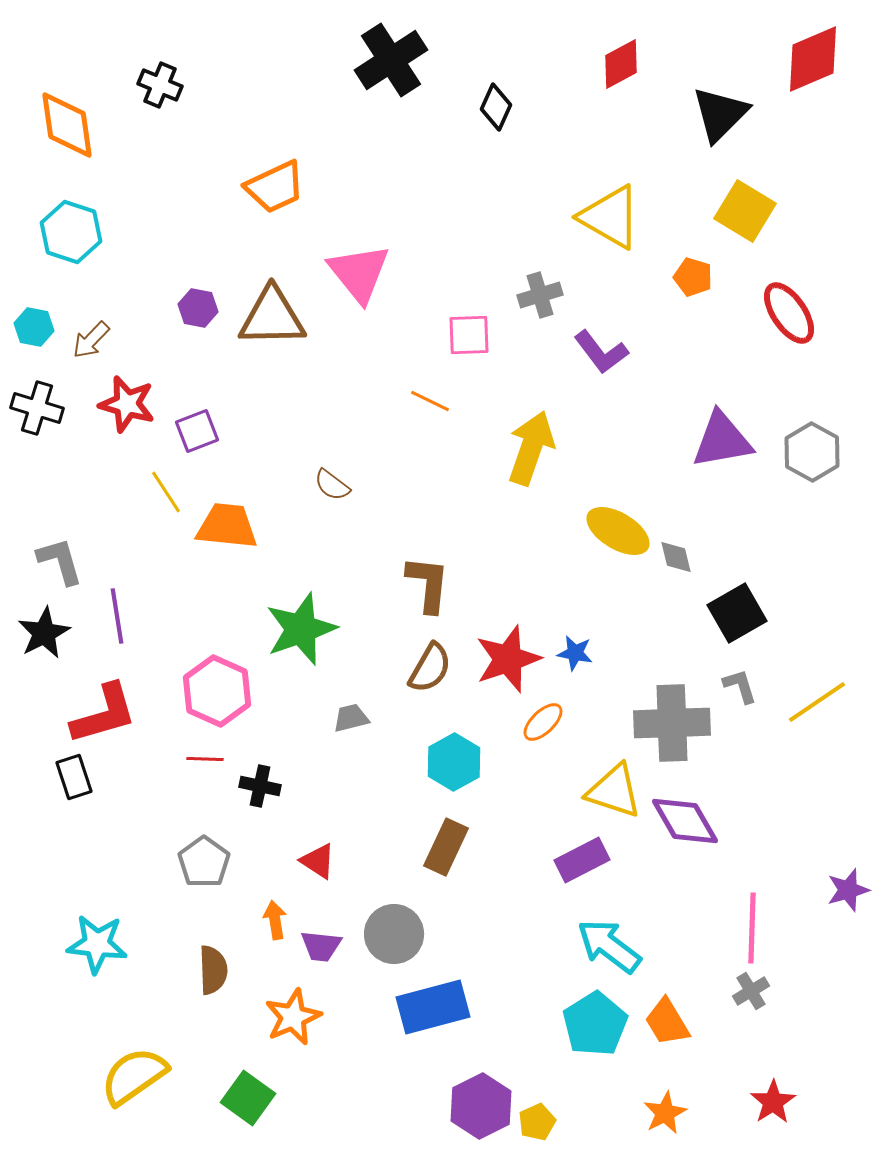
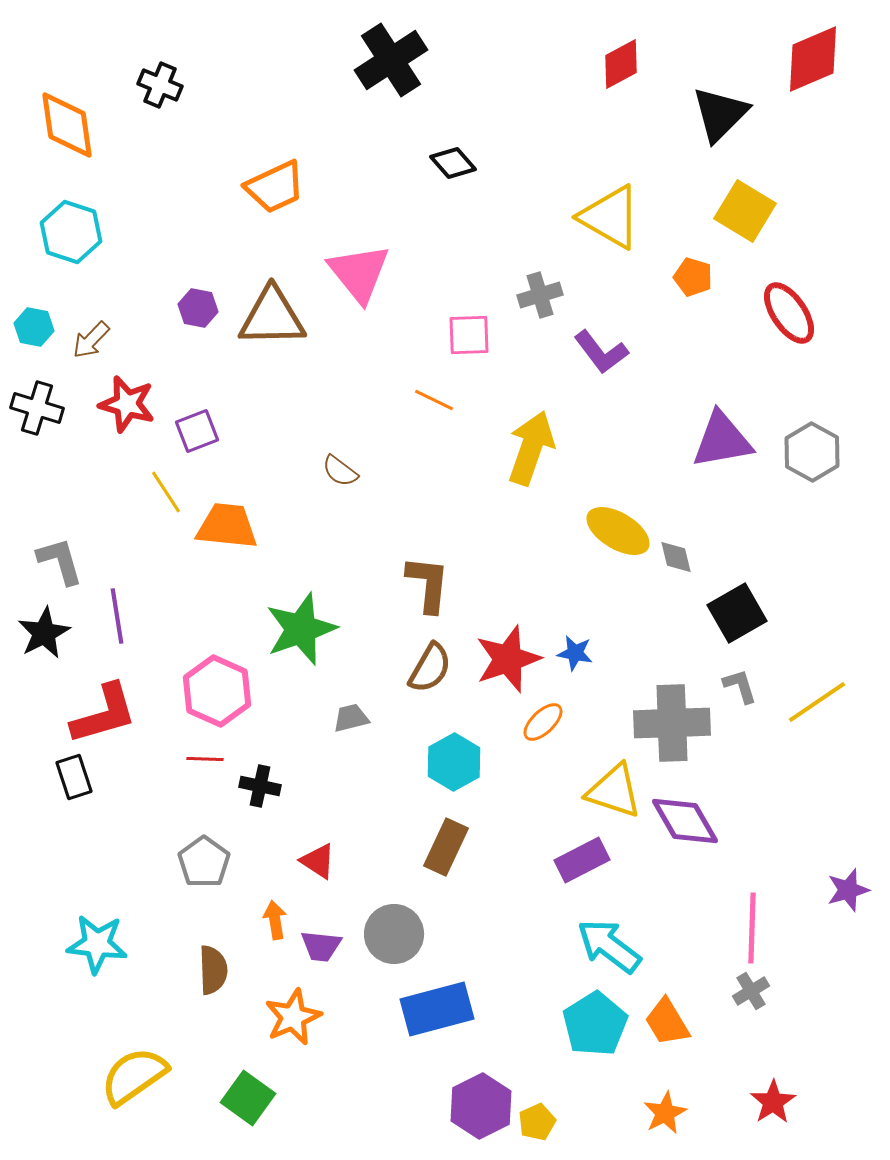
black diamond at (496, 107): moved 43 px left, 56 px down; rotated 66 degrees counterclockwise
orange line at (430, 401): moved 4 px right, 1 px up
brown semicircle at (332, 485): moved 8 px right, 14 px up
blue rectangle at (433, 1007): moved 4 px right, 2 px down
